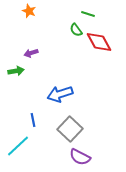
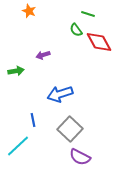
purple arrow: moved 12 px right, 2 px down
